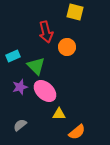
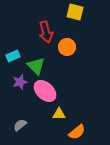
purple star: moved 5 px up
